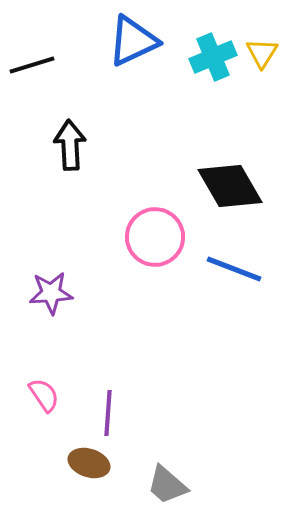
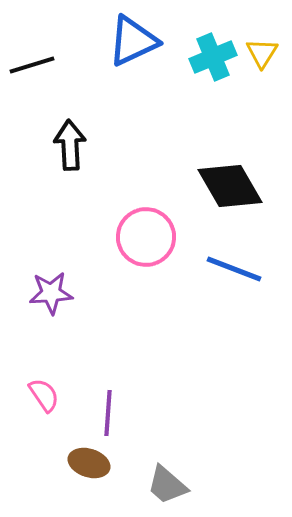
pink circle: moved 9 px left
